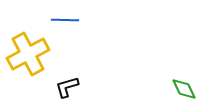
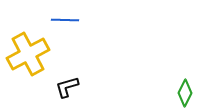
green diamond: moved 1 px right, 4 px down; rotated 52 degrees clockwise
